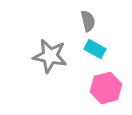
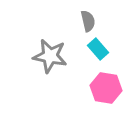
cyan rectangle: moved 3 px right; rotated 20 degrees clockwise
pink hexagon: rotated 24 degrees clockwise
